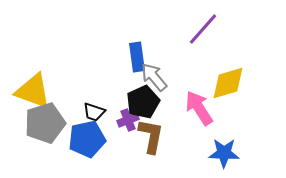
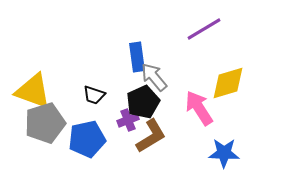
purple line: moved 1 px right; rotated 18 degrees clockwise
black trapezoid: moved 17 px up
brown L-shape: rotated 48 degrees clockwise
